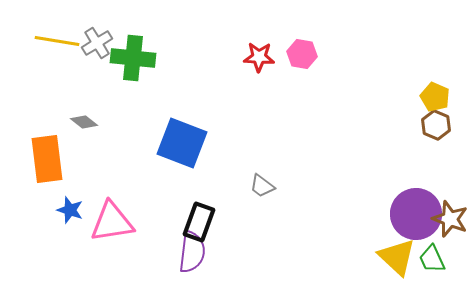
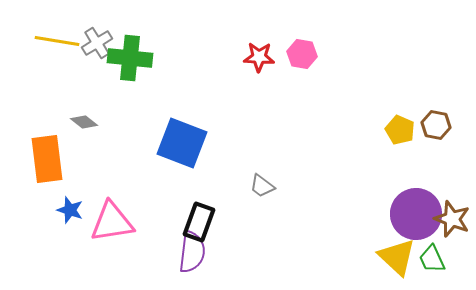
green cross: moved 3 px left
yellow pentagon: moved 35 px left, 33 px down
brown hexagon: rotated 12 degrees counterclockwise
brown star: moved 2 px right
